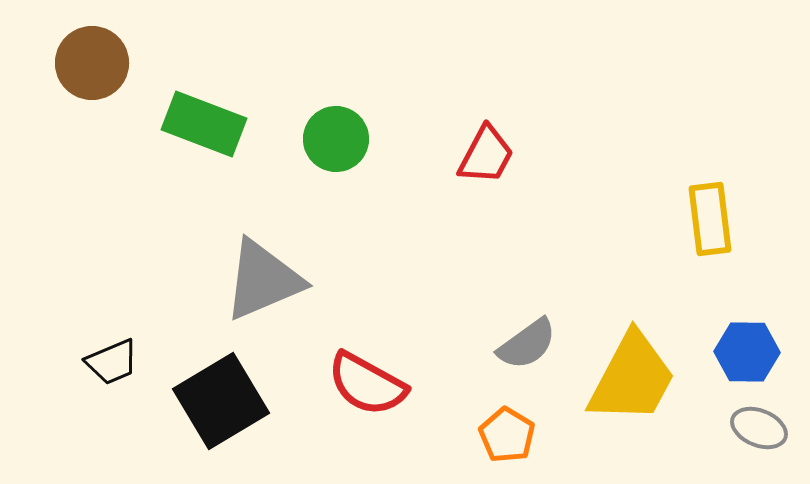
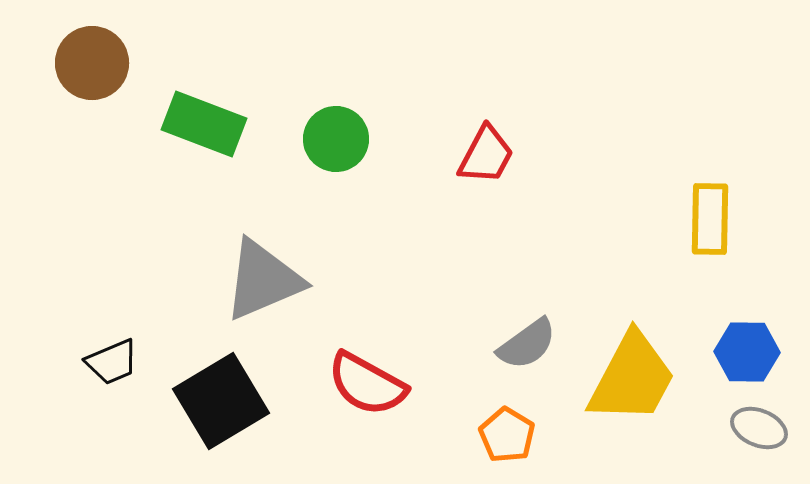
yellow rectangle: rotated 8 degrees clockwise
